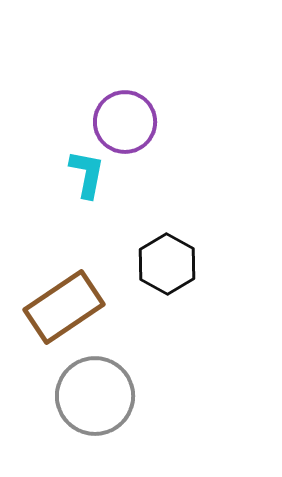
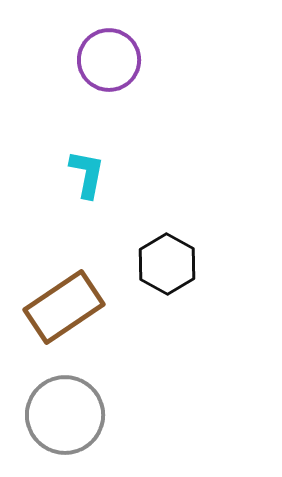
purple circle: moved 16 px left, 62 px up
gray circle: moved 30 px left, 19 px down
